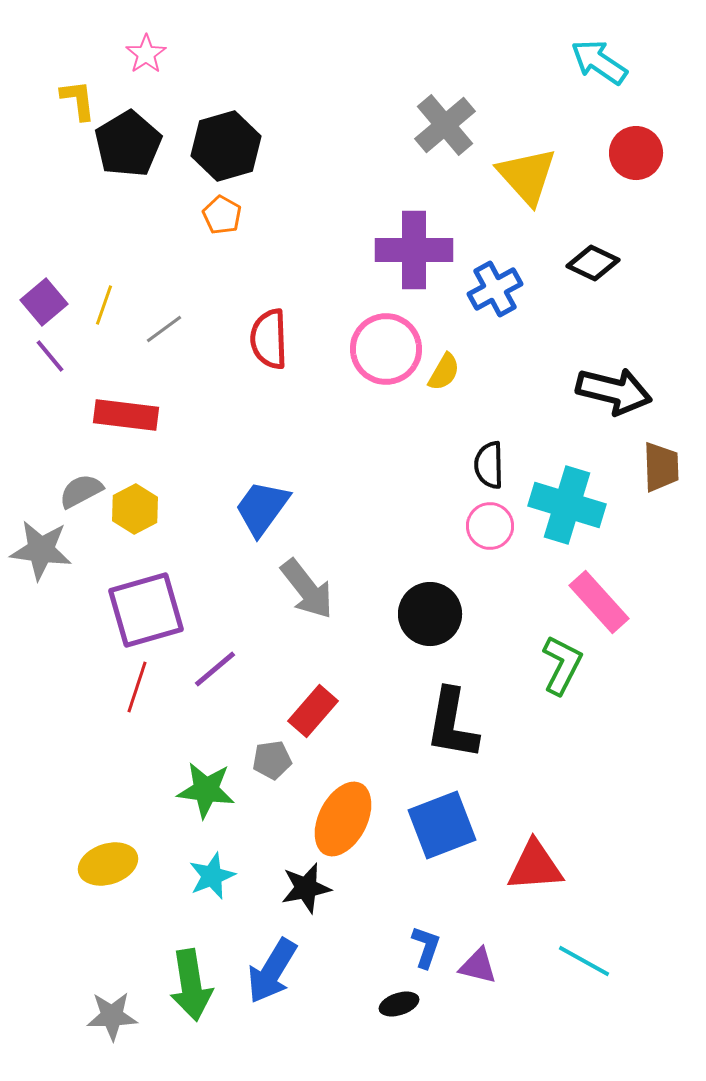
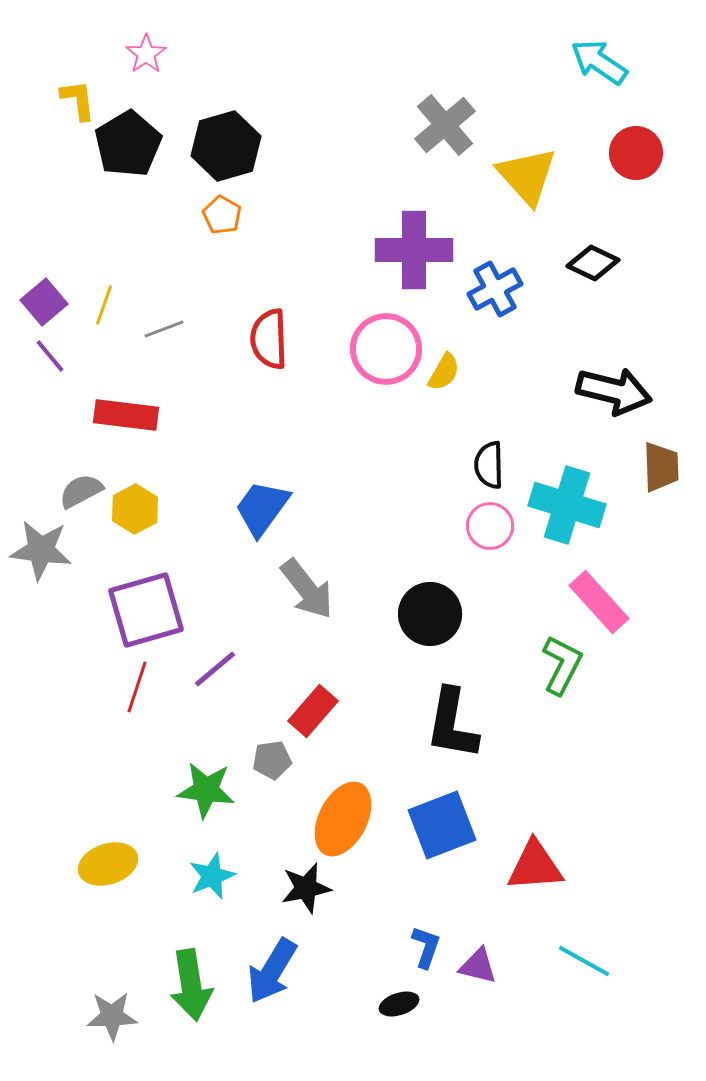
gray line at (164, 329): rotated 15 degrees clockwise
